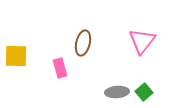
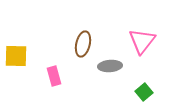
brown ellipse: moved 1 px down
pink rectangle: moved 6 px left, 8 px down
gray ellipse: moved 7 px left, 26 px up
